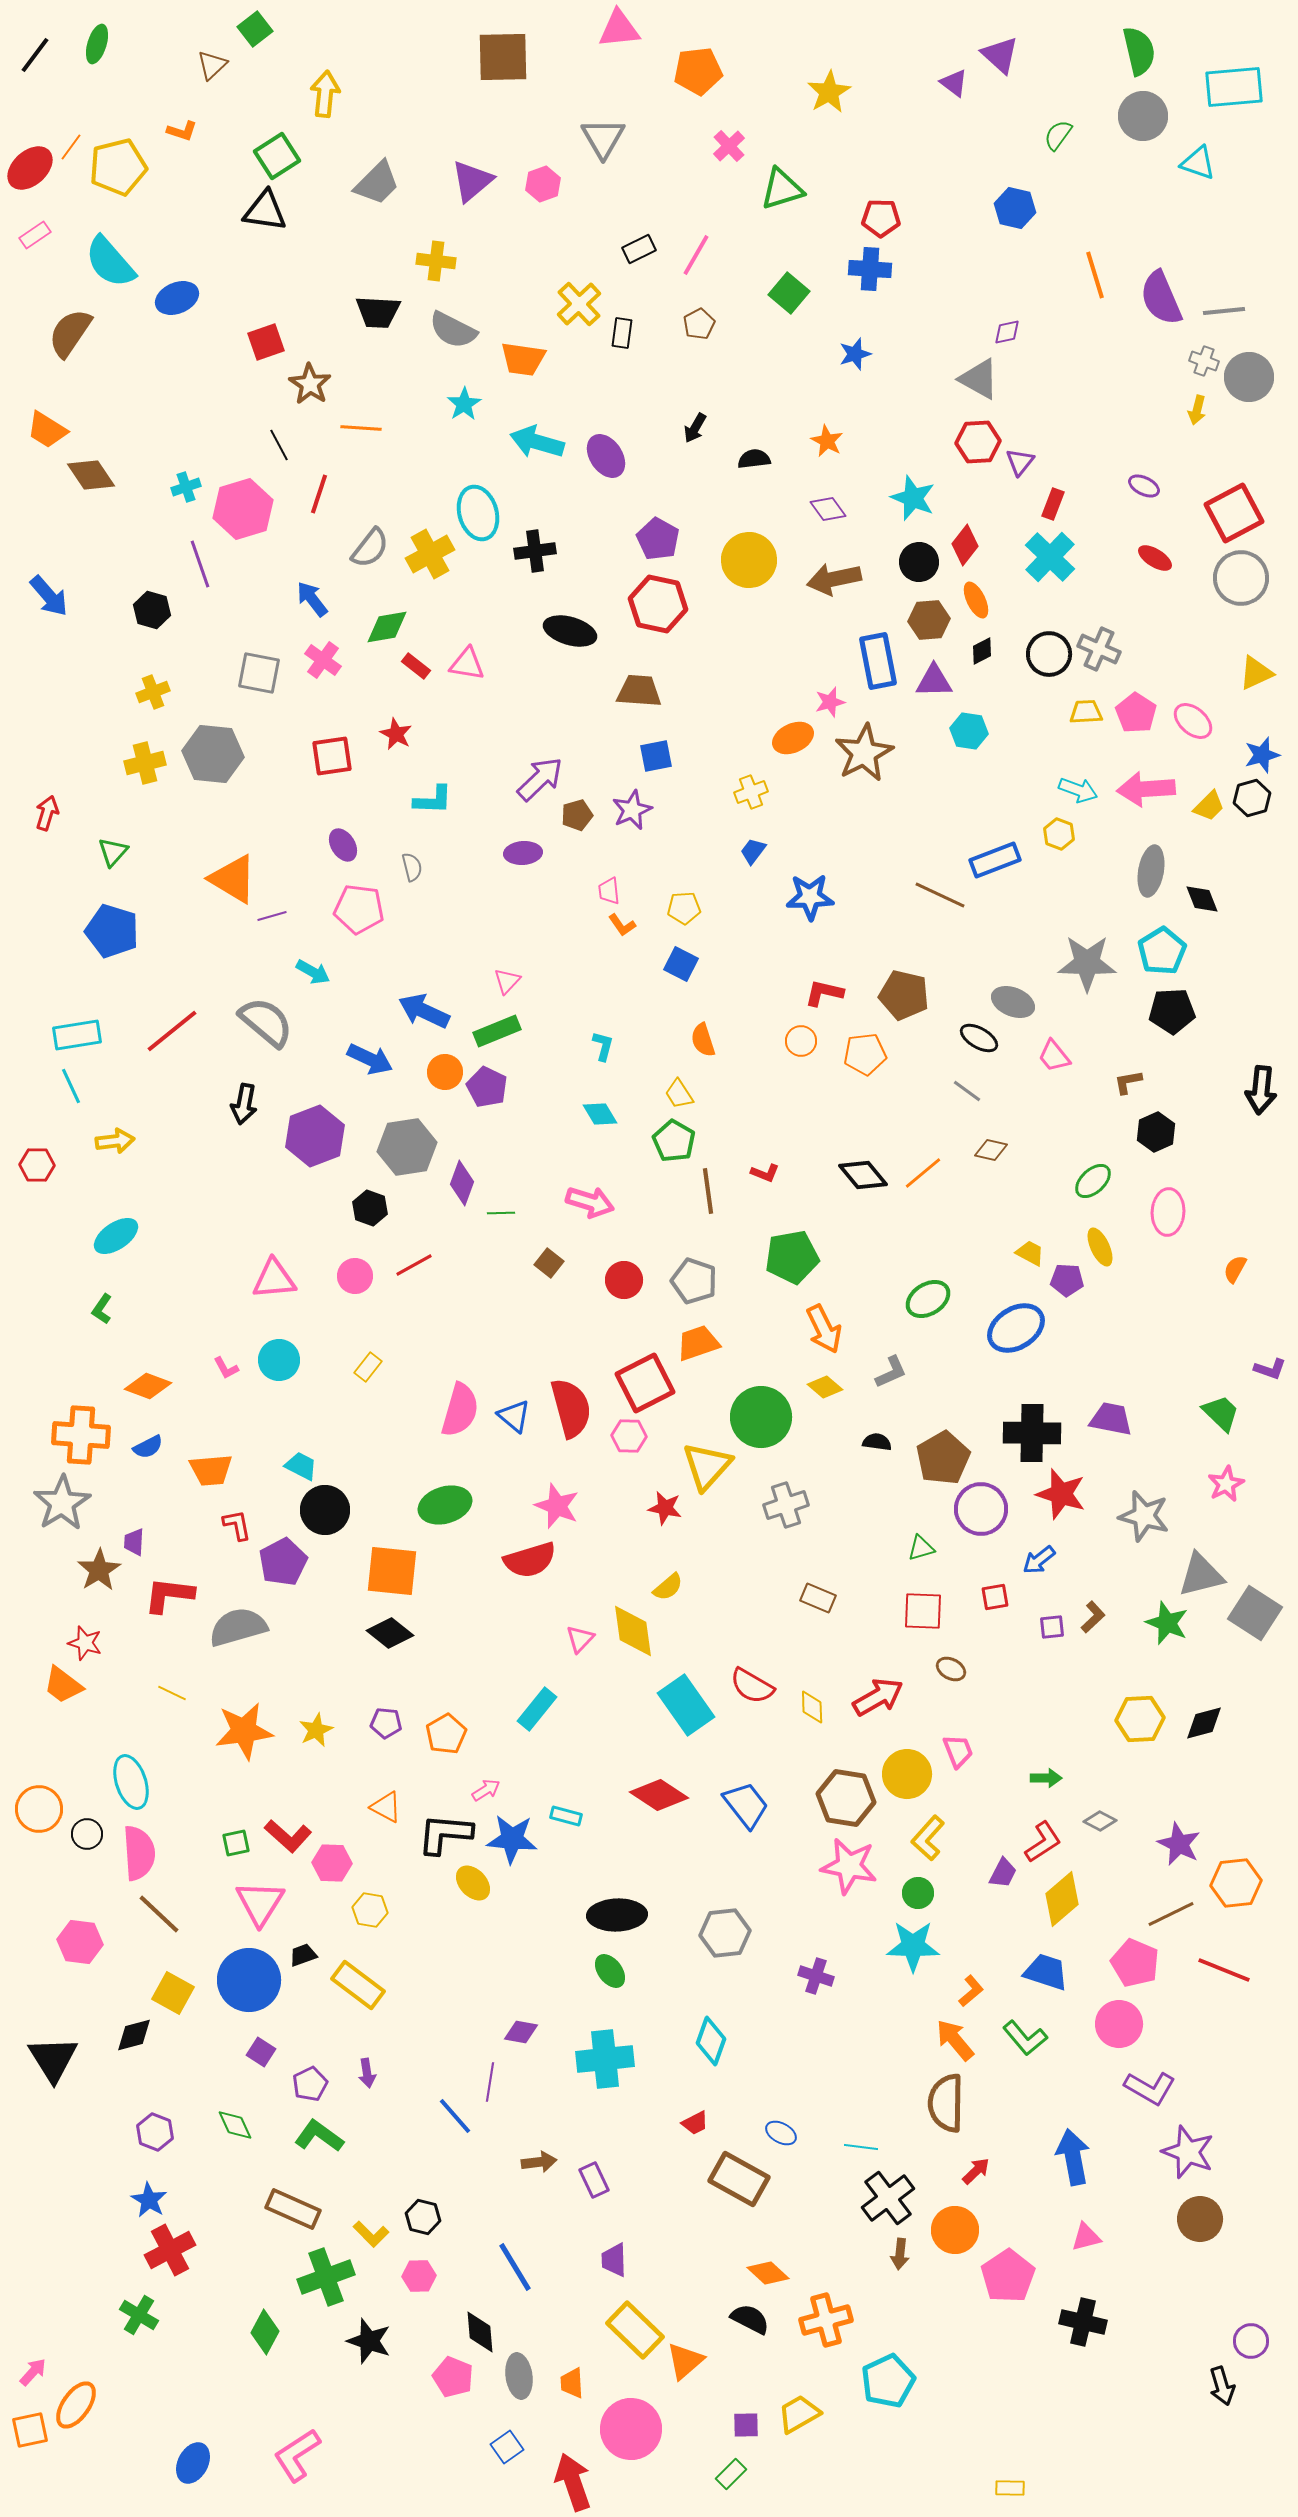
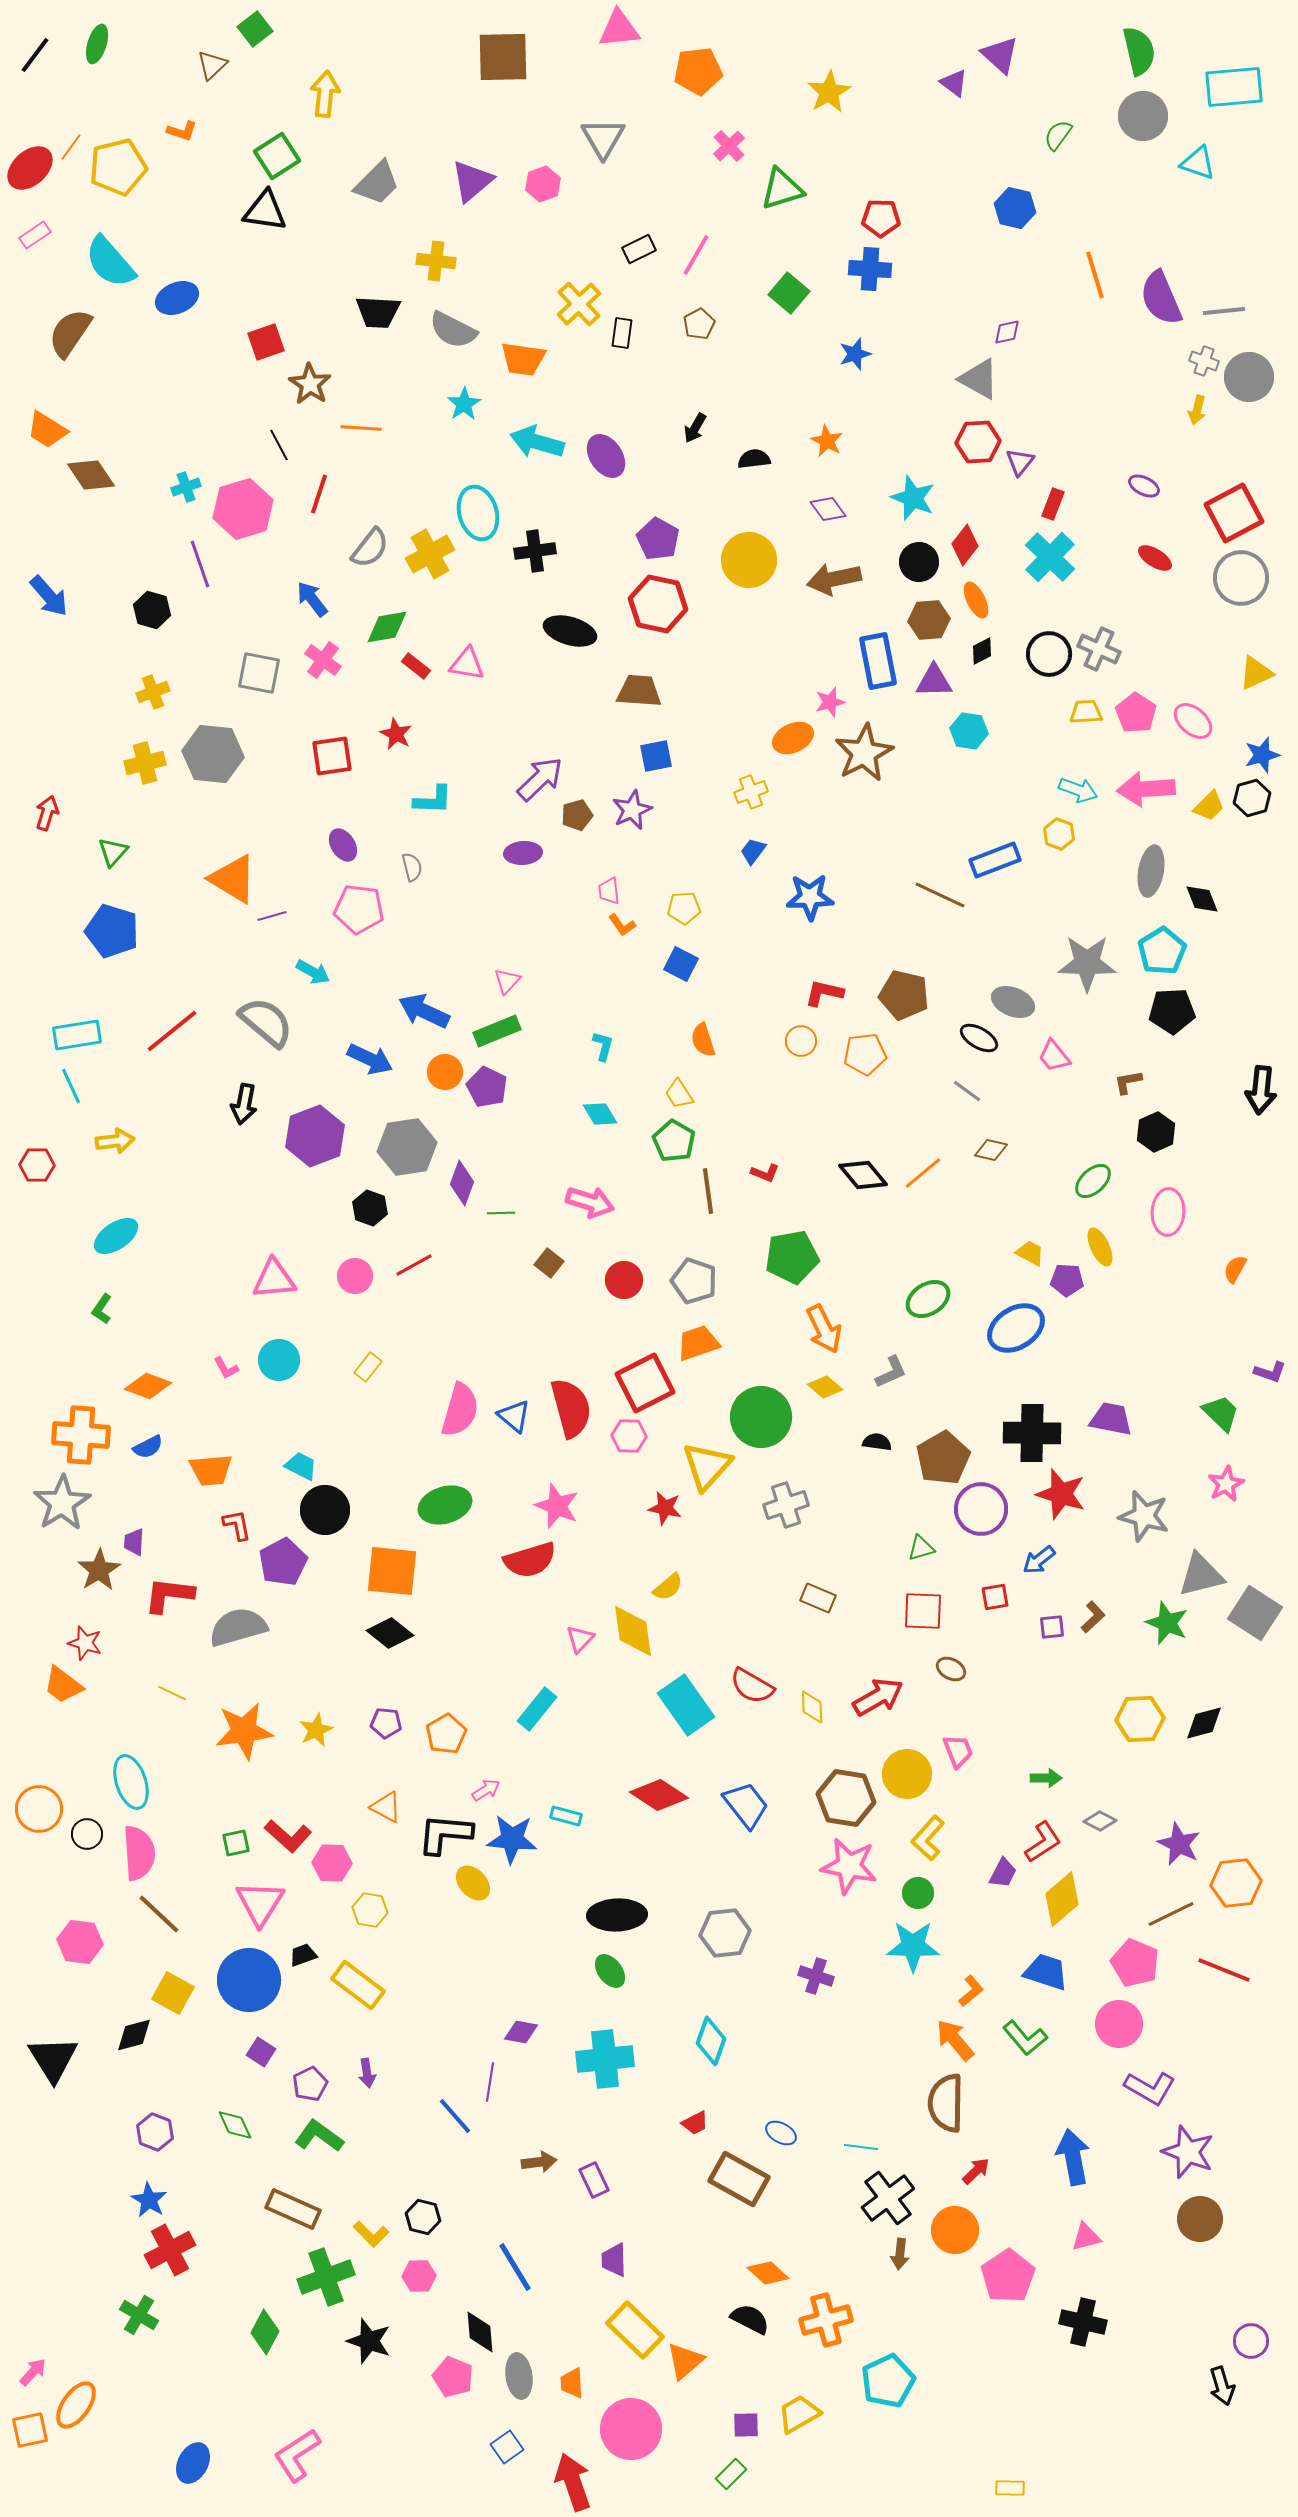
purple L-shape at (1270, 1369): moved 3 px down
